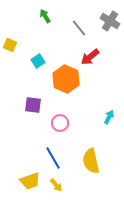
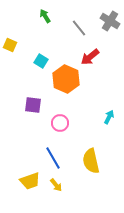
cyan square: moved 3 px right; rotated 24 degrees counterclockwise
